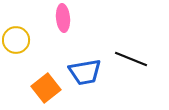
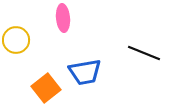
black line: moved 13 px right, 6 px up
